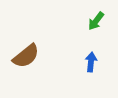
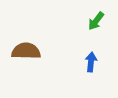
brown semicircle: moved 5 px up; rotated 140 degrees counterclockwise
